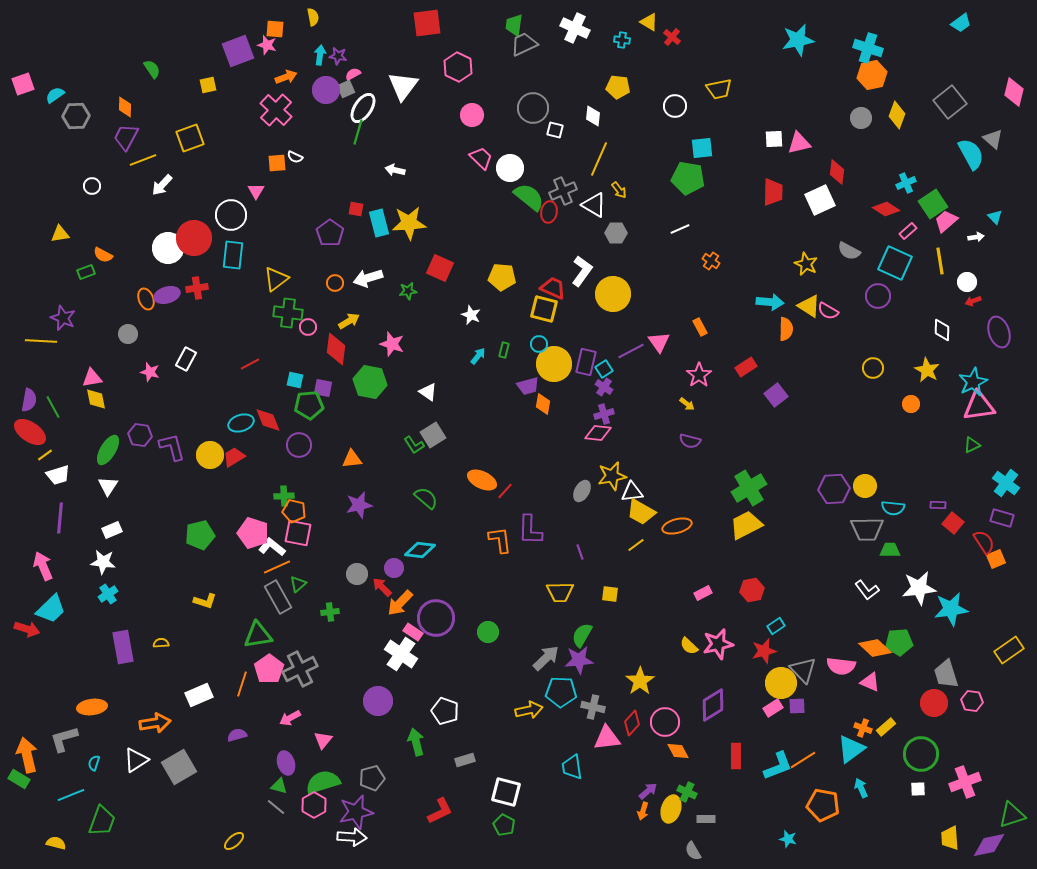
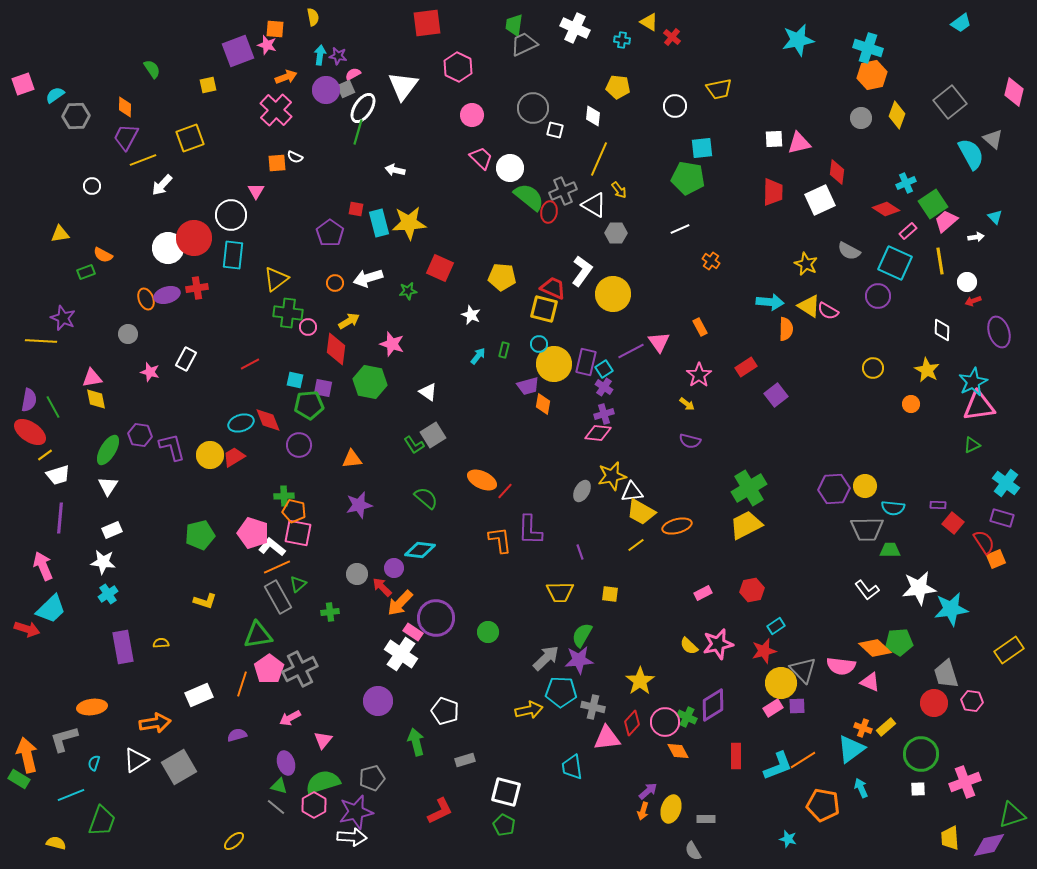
green cross at (687, 792): moved 75 px up
